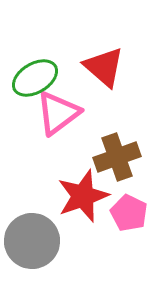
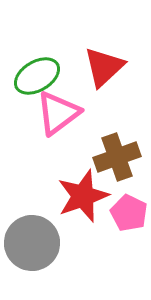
red triangle: rotated 36 degrees clockwise
green ellipse: moved 2 px right, 2 px up
gray circle: moved 2 px down
